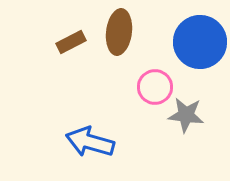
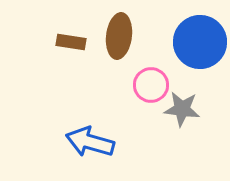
brown ellipse: moved 4 px down
brown rectangle: rotated 36 degrees clockwise
pink circle: moved 4 px left, 2 px up
gray star: moved 4 px left, 6 px up
